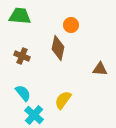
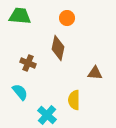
orange circle: moved 4 px left, 7 px up
brown cross: moved 6 px right, 7 px down
brown triangle: moved 5 px left, 4 px down
cyan semicircle: moved 3 px left, 1 px up
yellow semicircle: moved 11 px right; rotated 36 degrees counterclockwise
cyan cross: moved 13 px right
